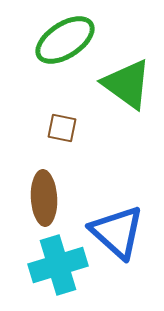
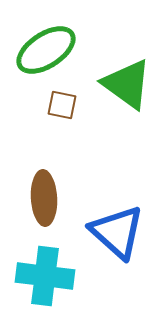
green ellipse: moved 19 px left, 10 px down
brown square: moved 23 px up
cyan cross: moved 13 px left, 11 px down; rotated 24 degrees clockwise
